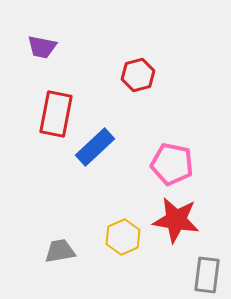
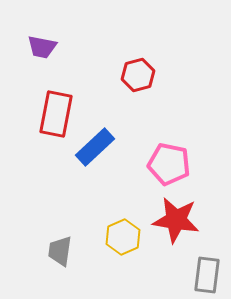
pink pentagon: moved 3 px left
gray trapezoid: rotated 72 degrees counterclockwise
